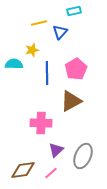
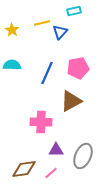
yellow line: moved 3 px right
yellow star: moved 20 px left, 20 px up; rotated 24 degrees counterclockwise
cyan semicircle: moved 2 px left, 1 px down
pink pentagon: moved 2 px right, 1 px up; rotated 20 degrees clockwise
blue line: rotated 25 degrees clockwise
pink cross: moved 1 px up
purple triangle: rotated 42 degrees clockwise
brown diamond: moved 1 px right, 1 px up
